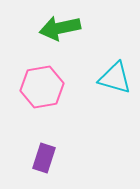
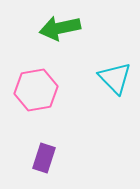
cyan triangle: rotated 30 degrees clockwise
pink hexagon: moved 6 px left, 3 px down
